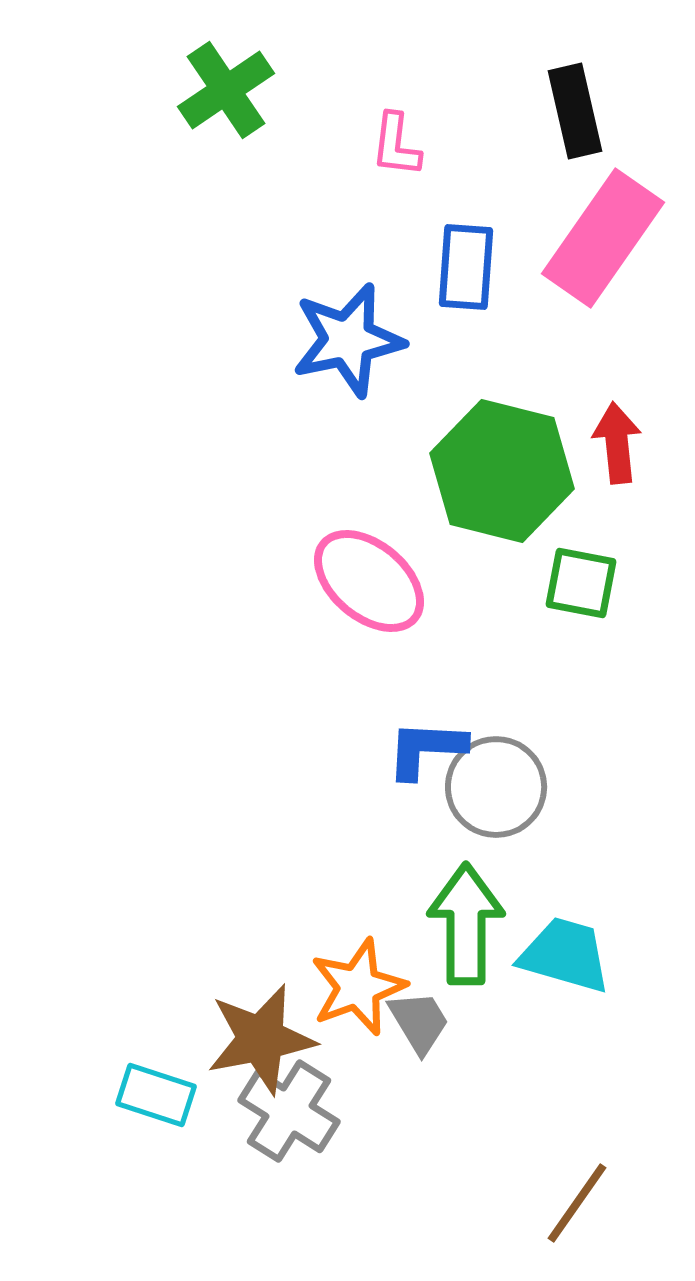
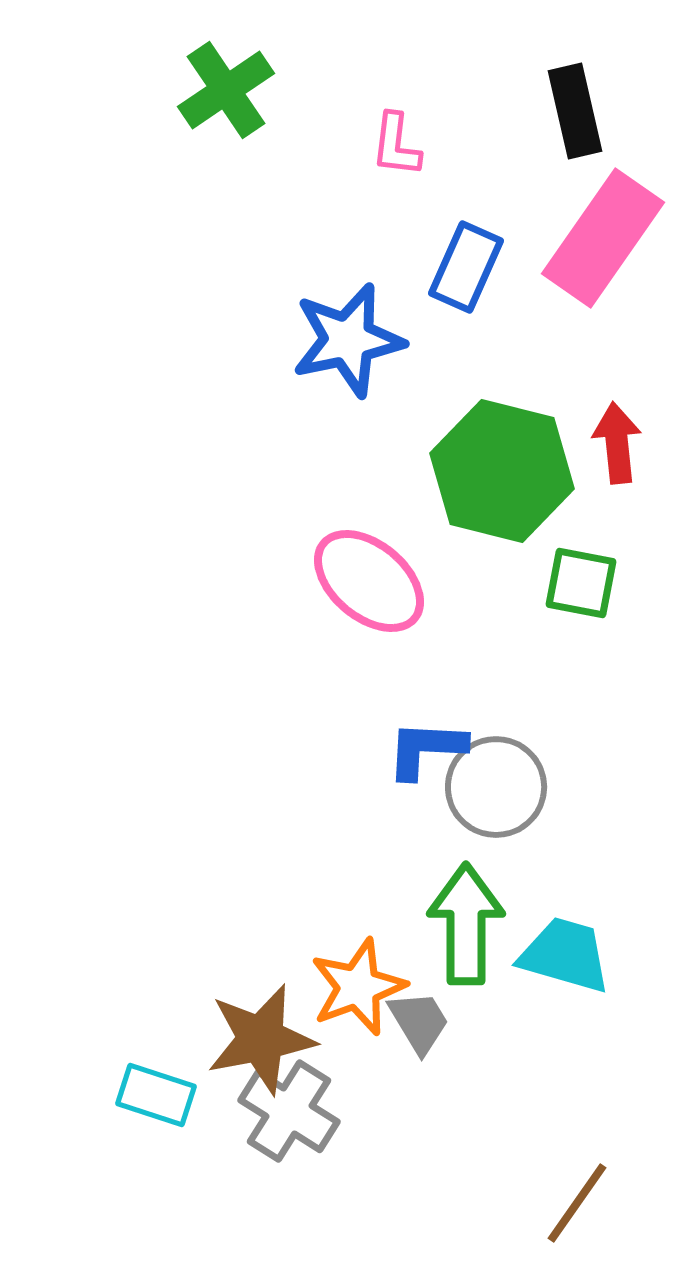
blue rectangle: rotated 20 degrees clockwise
